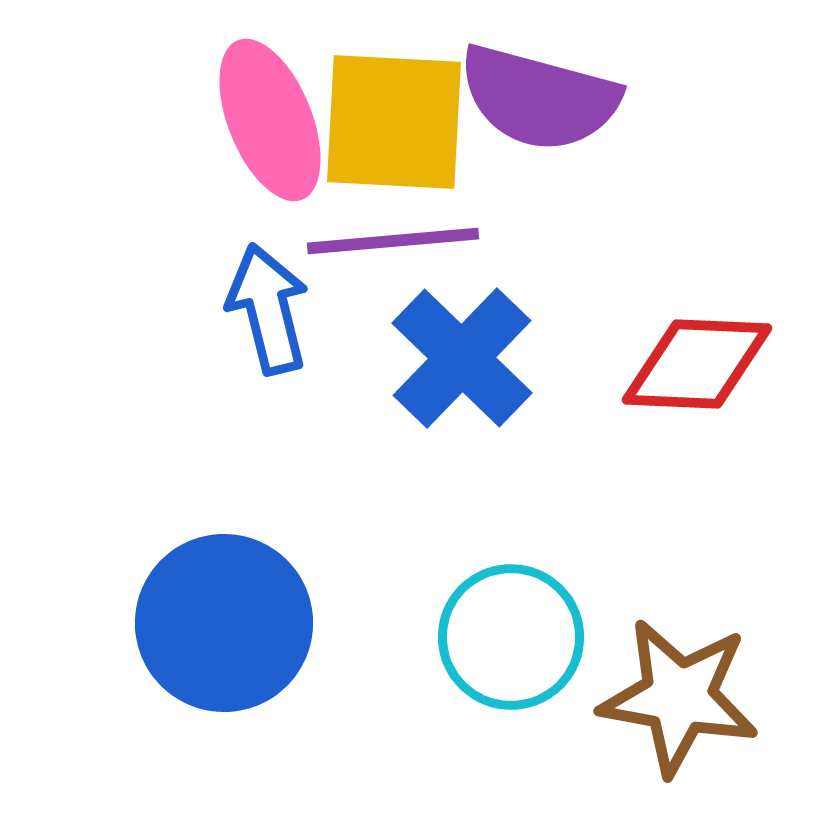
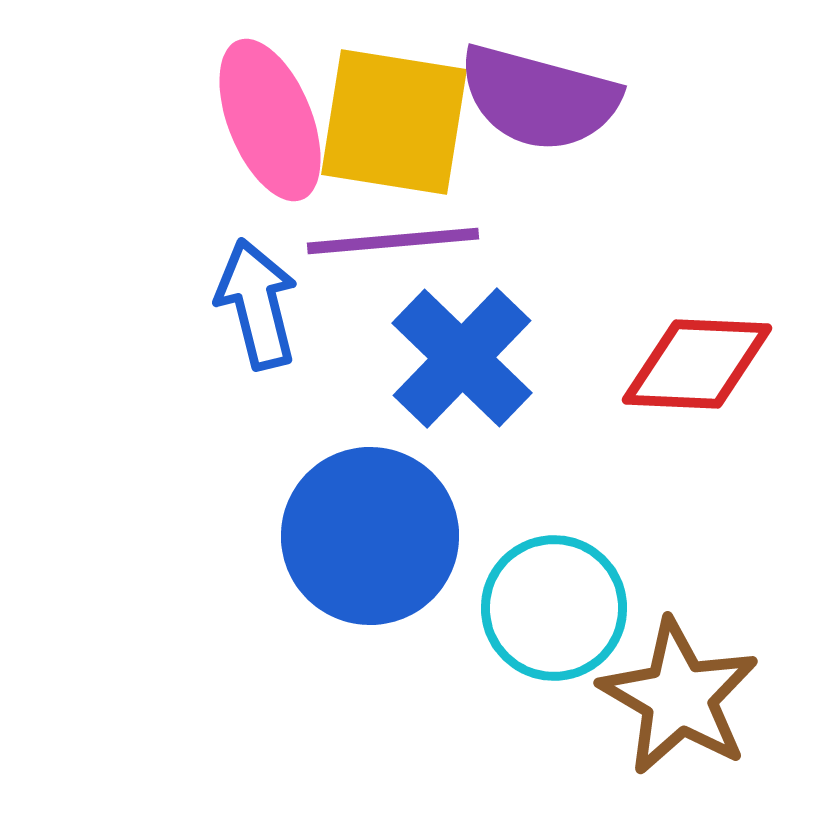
yellow square: rotated 6 degrees clockwise
blue arrow: moved 11 px left, 5 px up
blue circle: moved 146 px right, 87 px up
cyan circle: moved 43 px right, 29 px up
brown star: rotated 20 degrees clockwise
